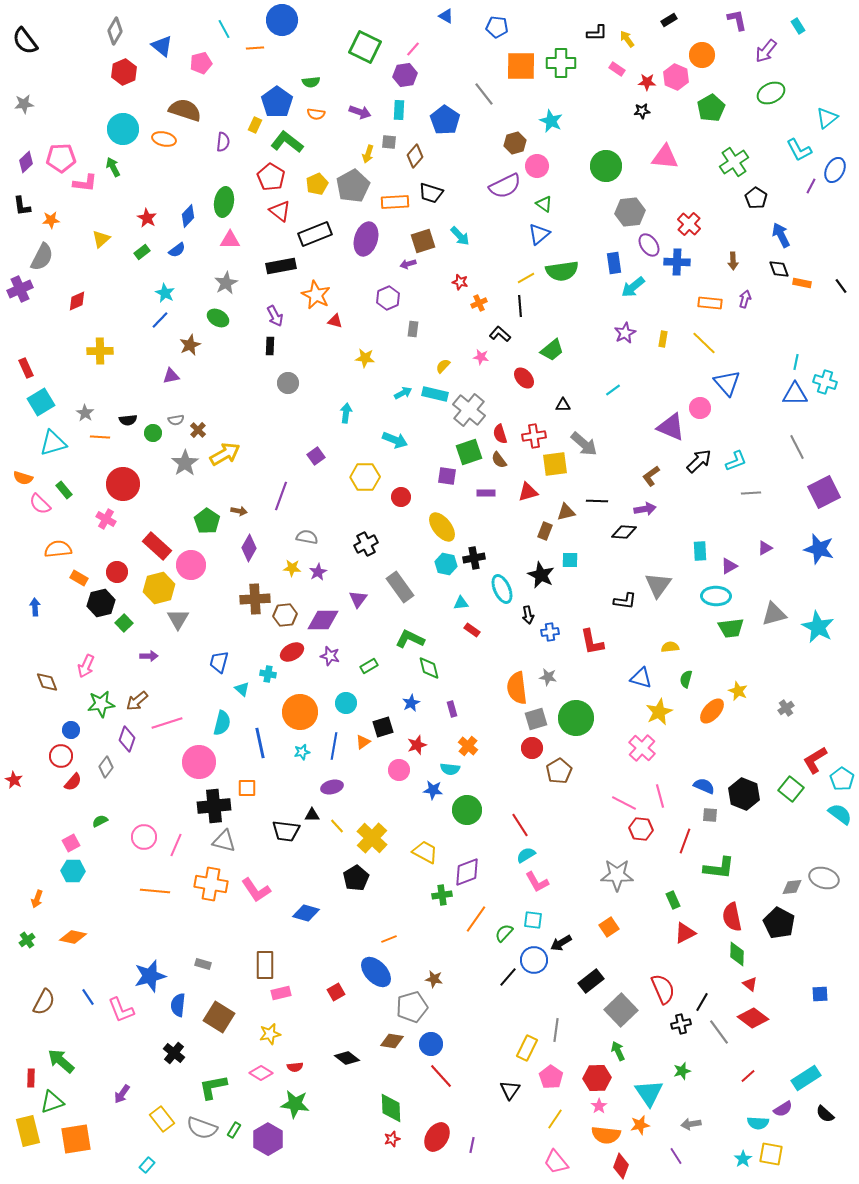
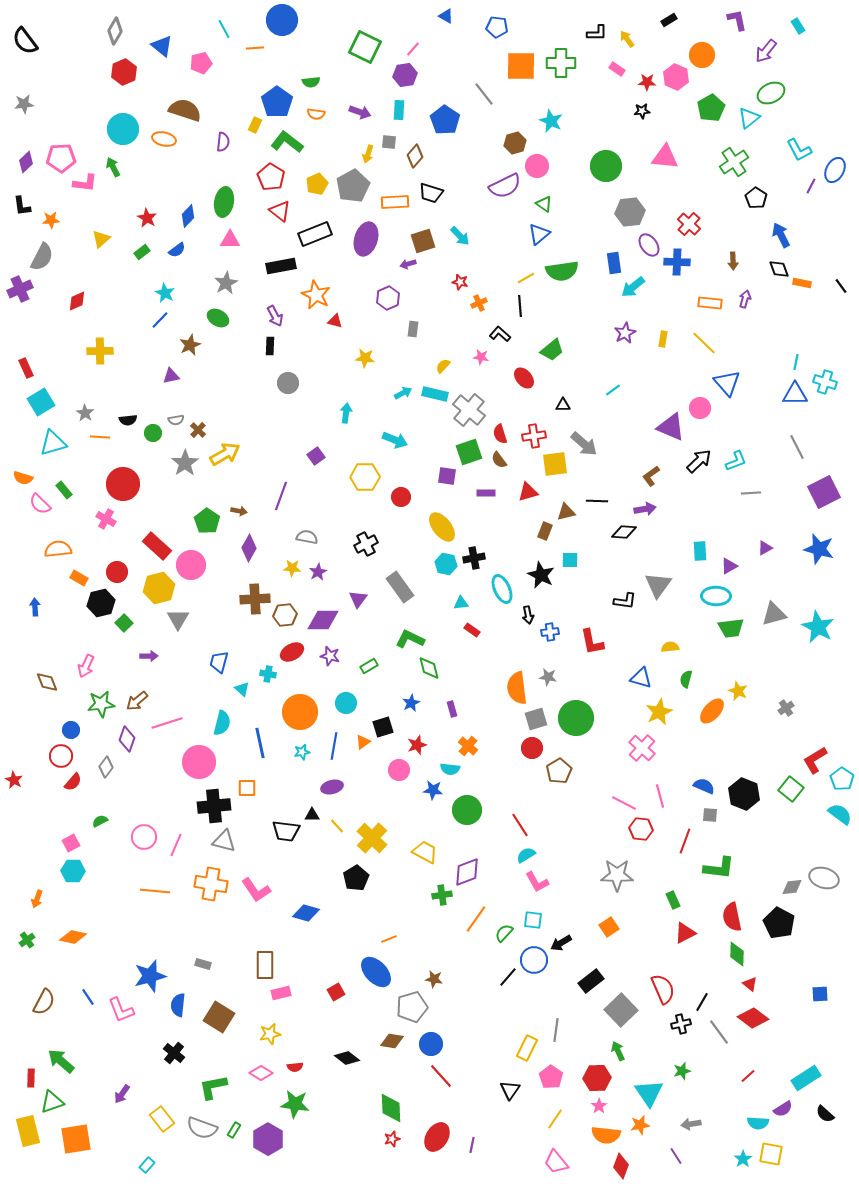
cyan triangle at (827, 118): moved 78 px left
